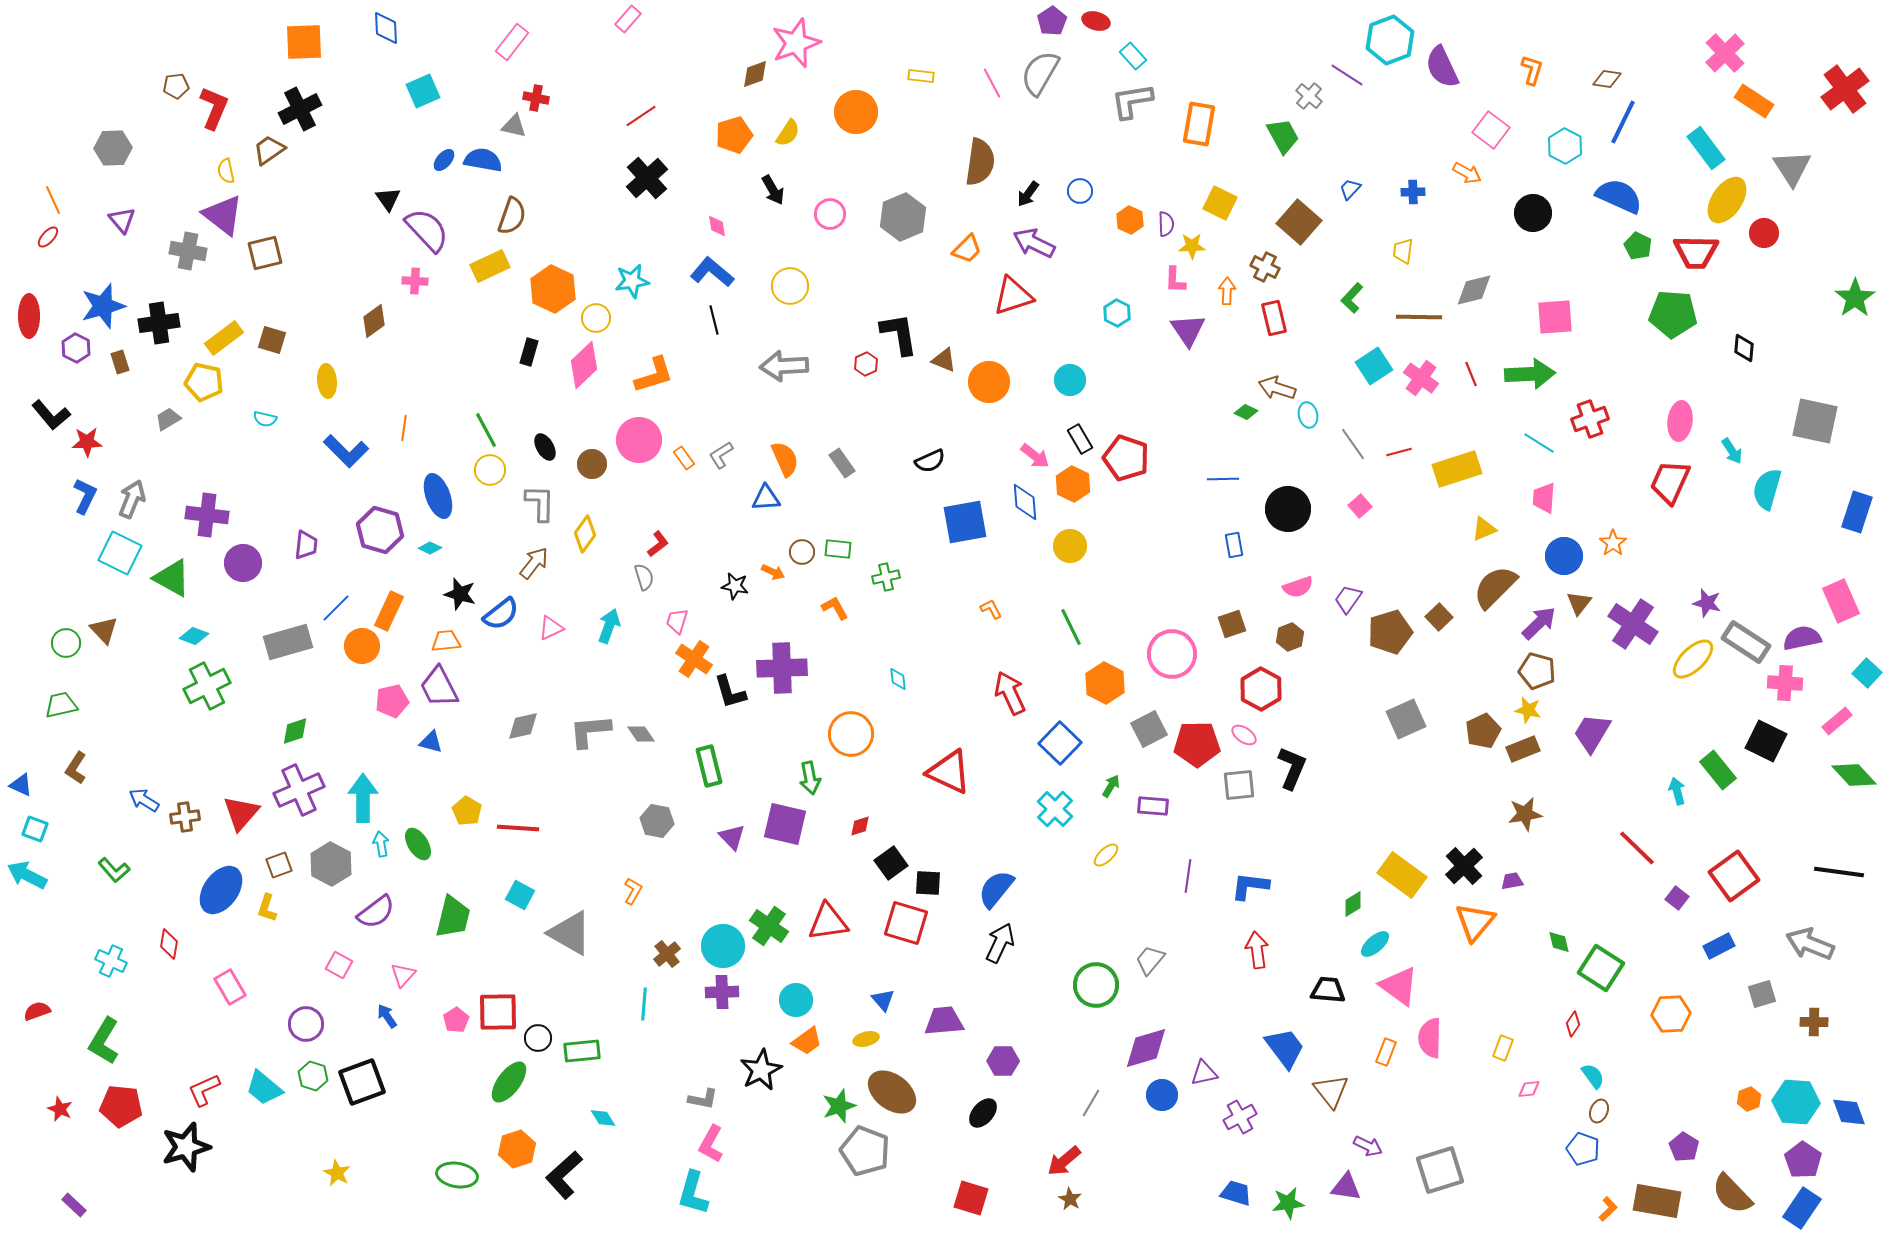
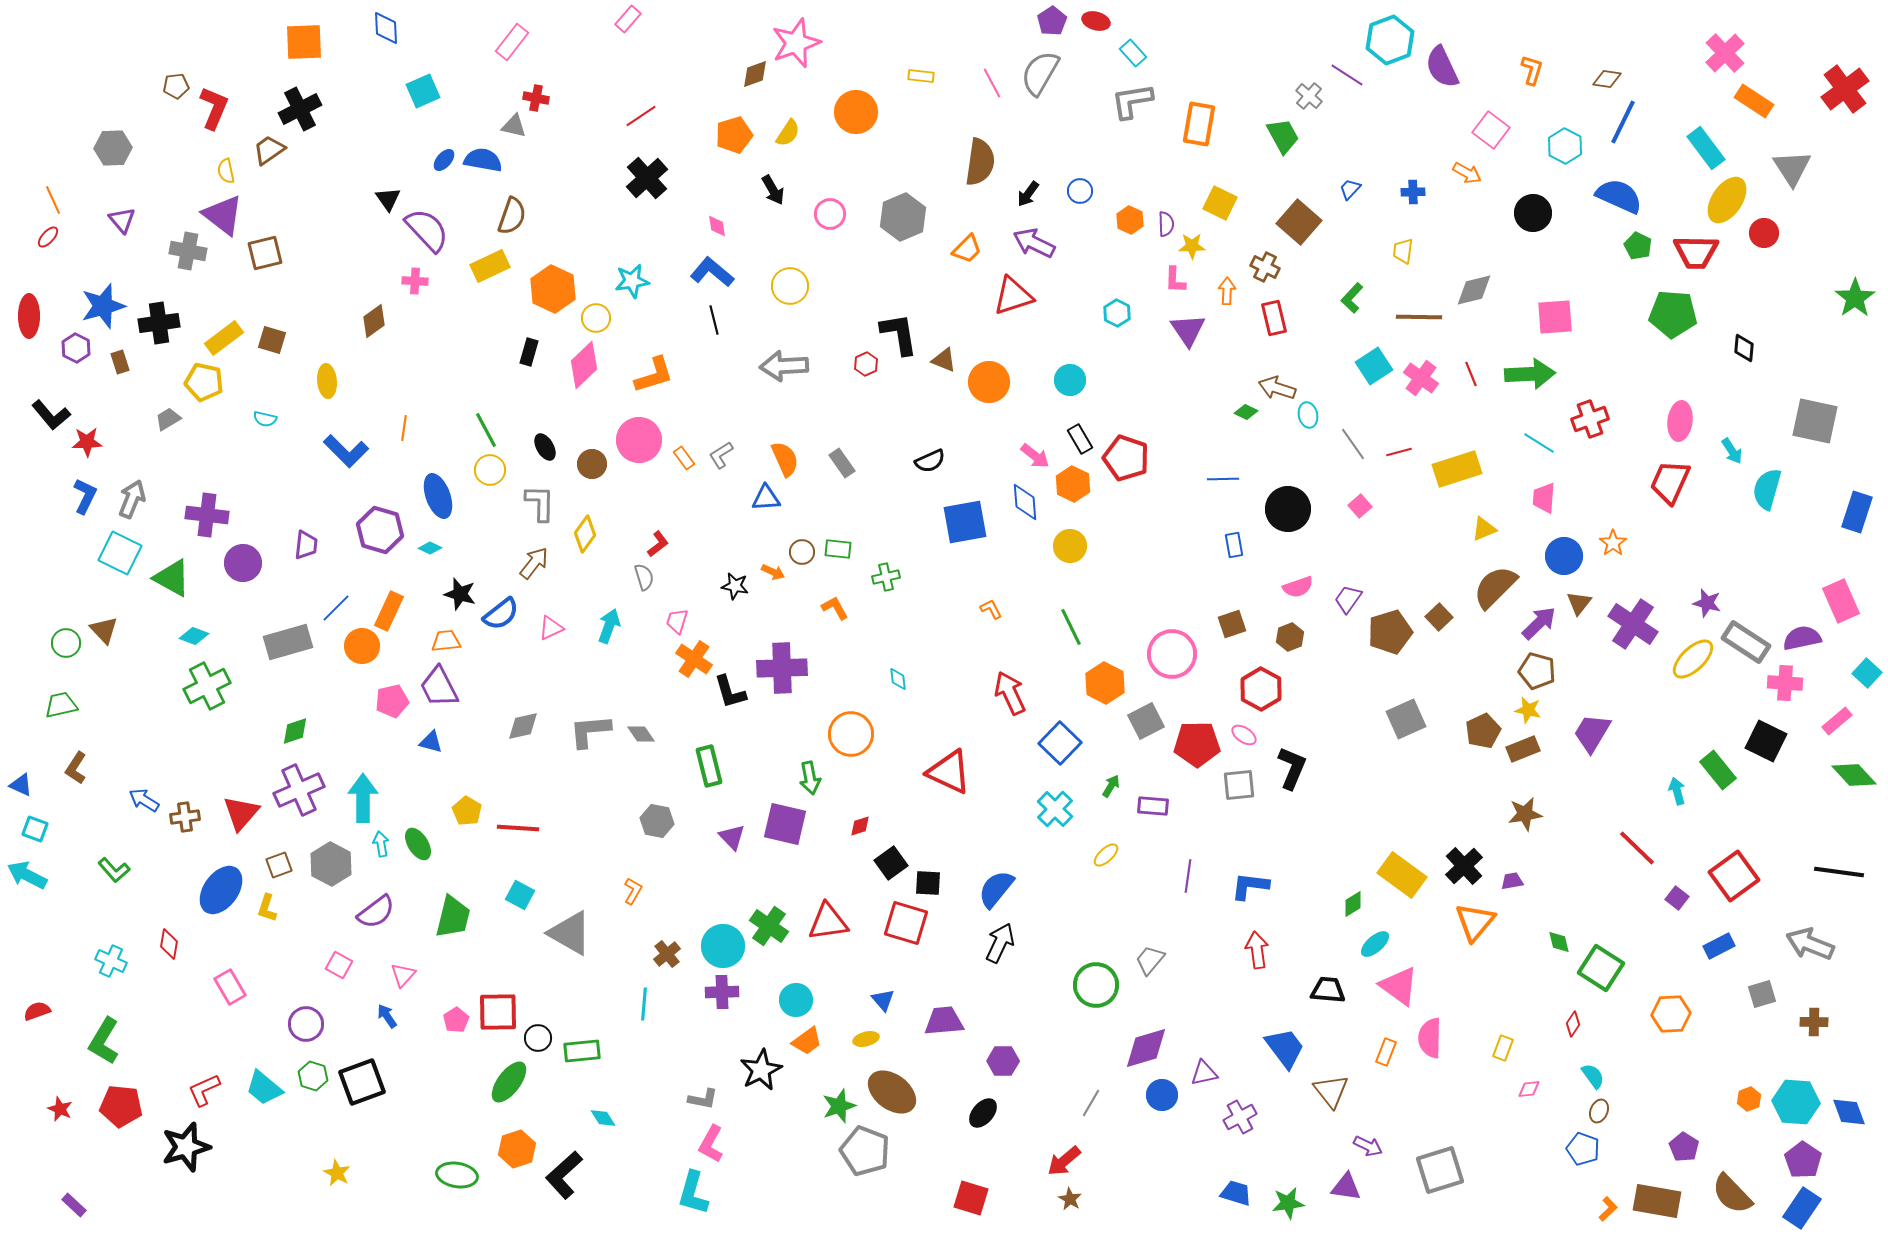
cyan rectangle at (1133, 56): moved 3 px up
gray square at (1149, 729): moved 3 px left, 8 px up
